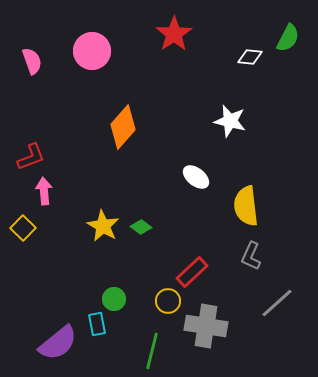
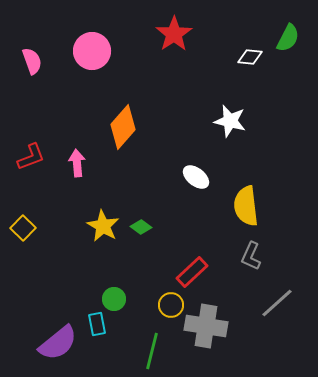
pink arrow: moved 33 px right, 28 px up
yellow circle: moved 3 px right, 4 px down
